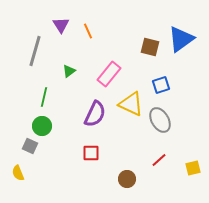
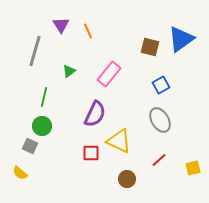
blue square: rotated 12 degrees counterclockwise
yellow triangle: moved 12 px left, 37 px down
yellow semicircle: moved 2 px right; rotated 28 degrees counterclockwise
